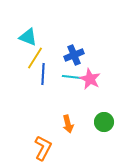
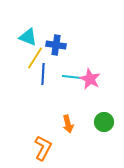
blue cross: moved 18 px left, 10 px up; rotated 30 degrees clockwise
